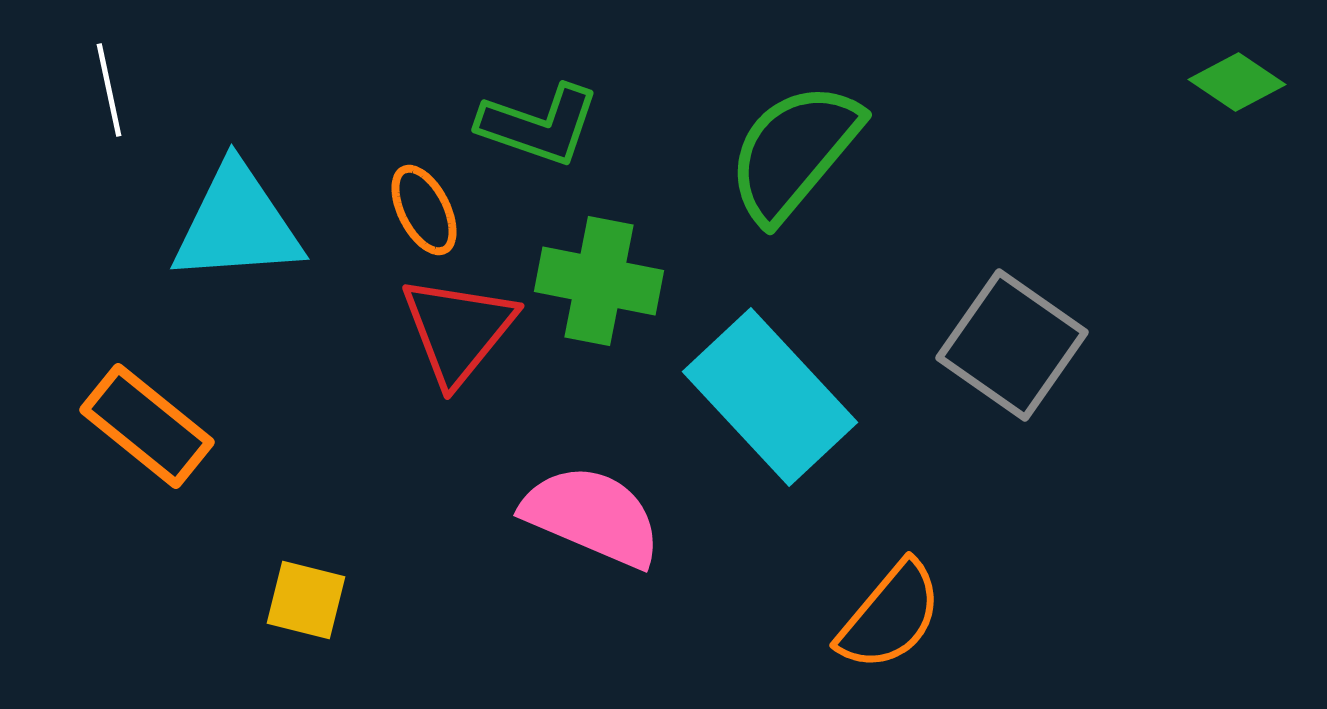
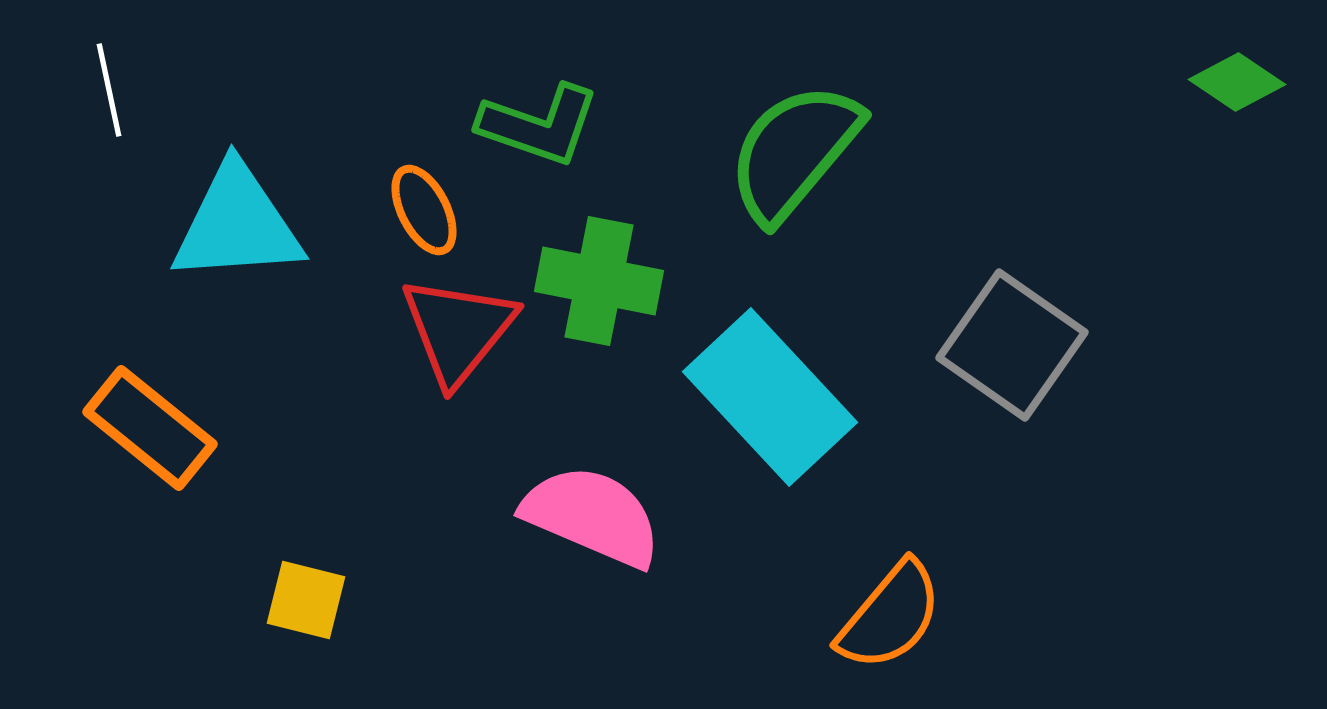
orange rectangle: moved 3 px right, 2 px down
